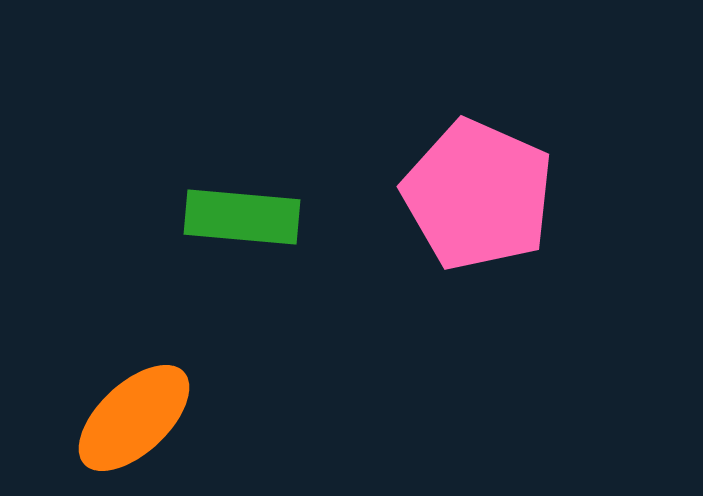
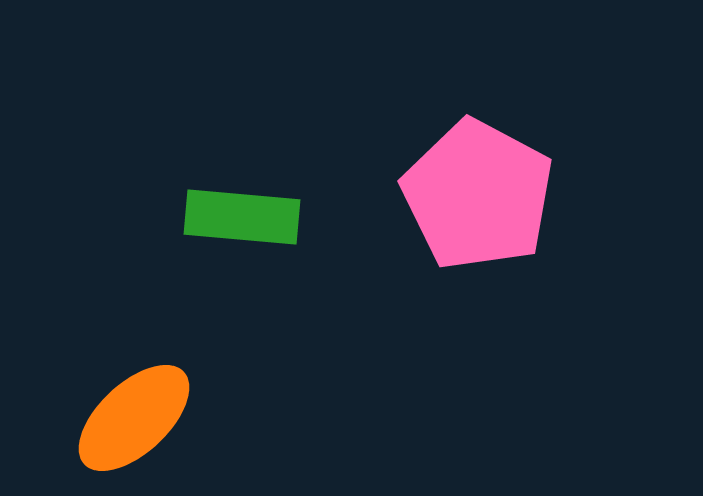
pink pentagon: rotated 4 degrees clockwise
